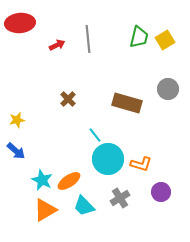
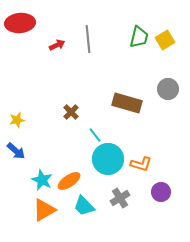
brown cross: moved 3 px right, 13 px down
orange triangle: moved 1 px left
